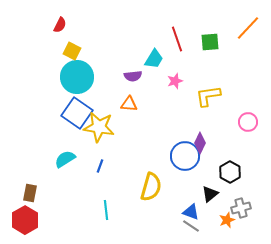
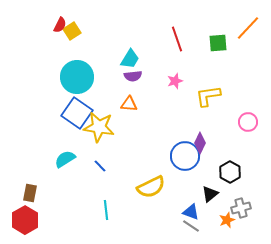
green square: moved 8 px right, 1 px down
yellow square: moved 20 px up; rotated 30 degrees clockwise
cyan trapezoid: moved 24 px left
blue line: rotated 64 degrees counterclockwise
yellow semicircle: rotated 48 degrees clockwise
